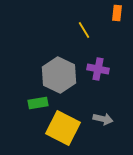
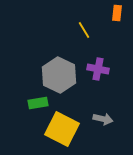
yellow square: moved 1 px left, 1 px down
